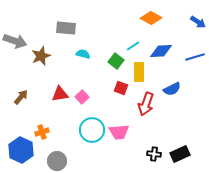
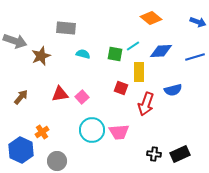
orange diamond: rotated 10 degrees clockwise
blue arrow: rotated 14 degrees counterclockwise
green square: moved 1 px left, 7 px up; rotated 28 degrees counterclockwise
blue semicircle: moved 1 px right, 1 px down; rotated 12 degrees clockwise
orange cross: rotated 16 degrees counterclockwise
